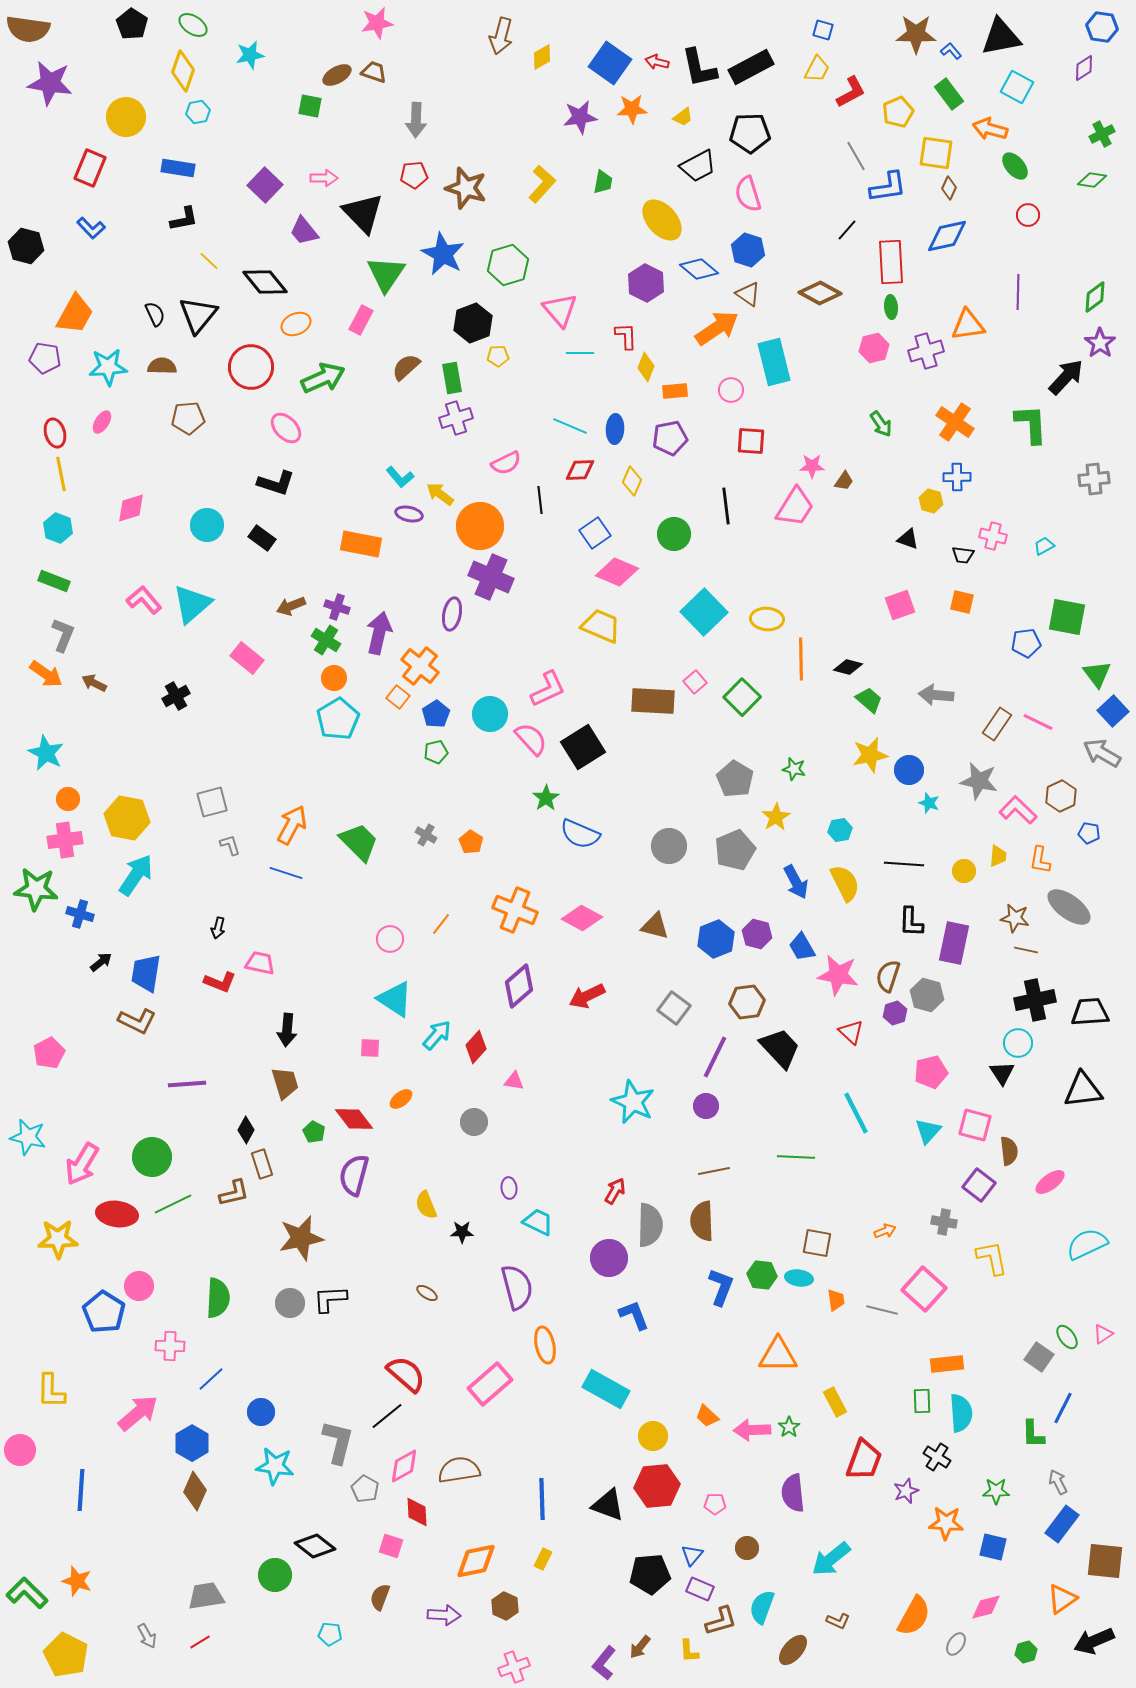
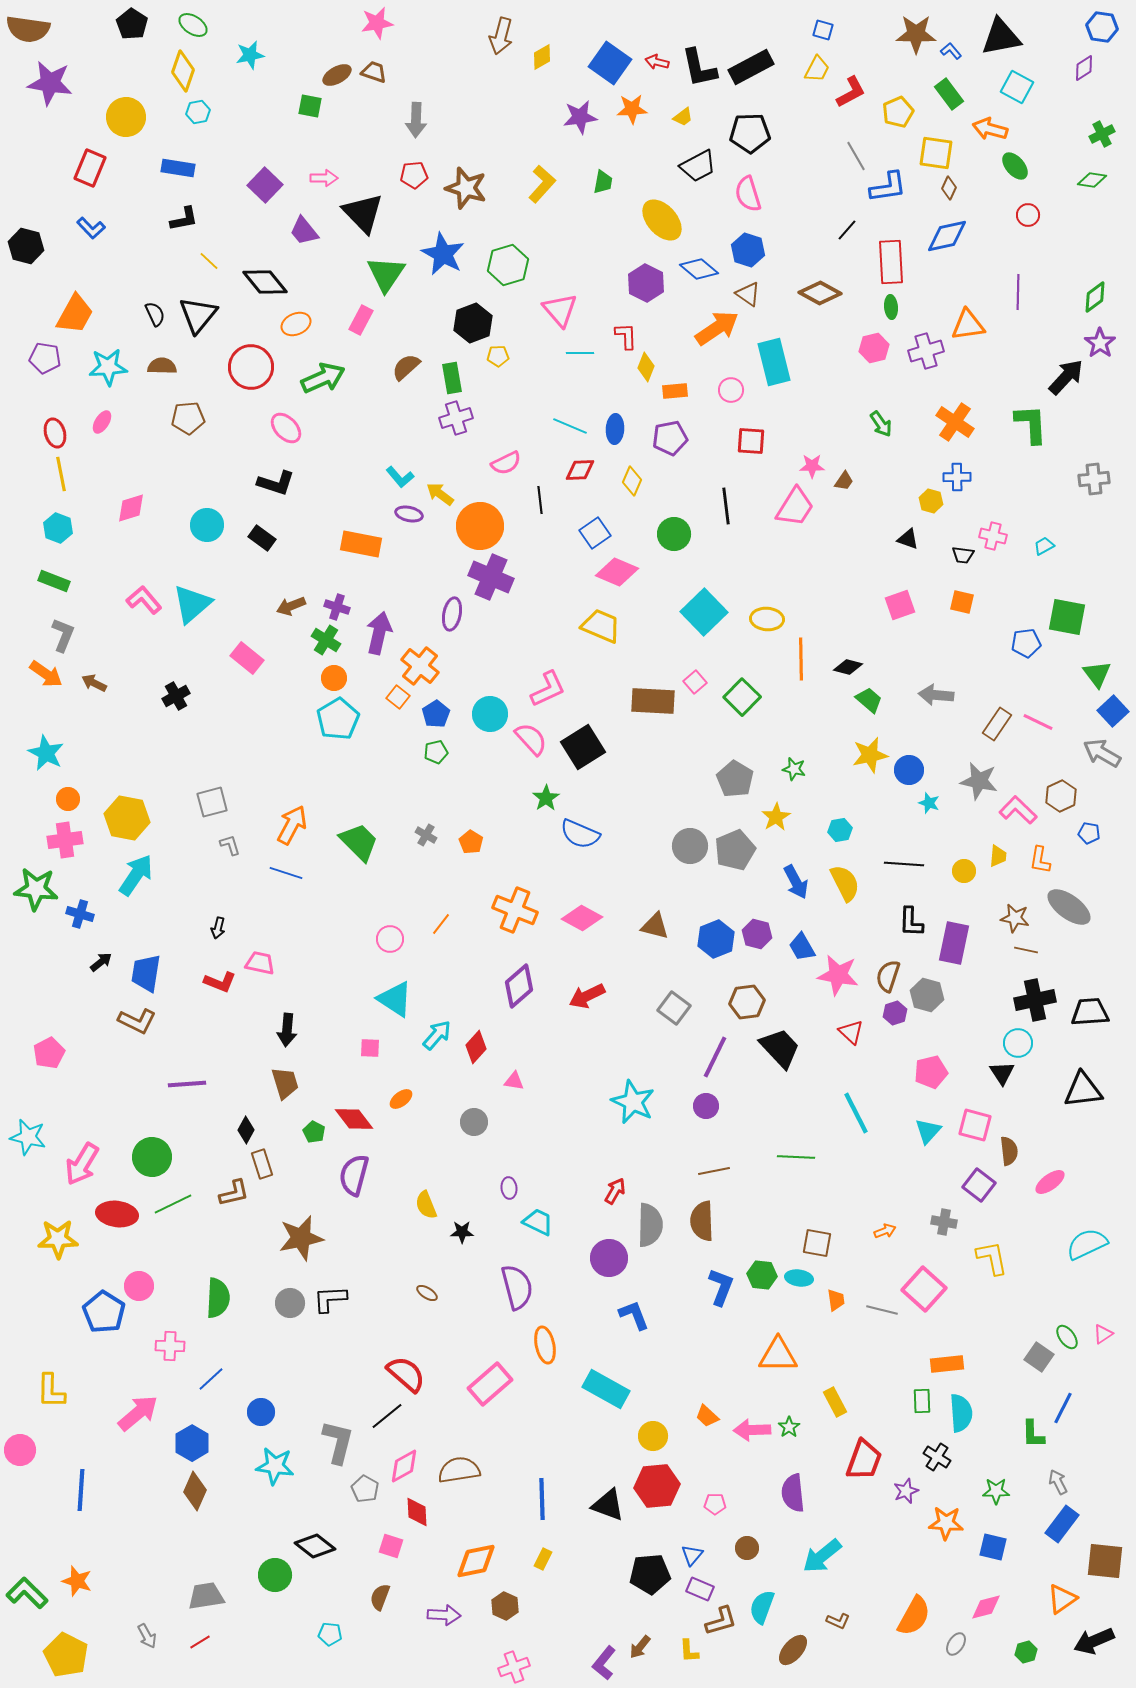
gray circle at (669, 846): moved 21 px right
cyan arrow at (831, 1559): moved 9 px left, 3 px up
